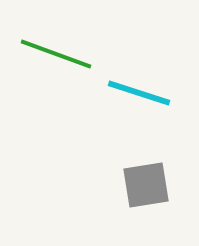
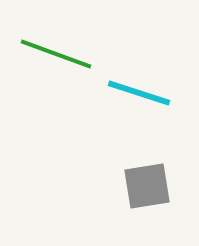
gray square: moved 1 px right, 1 px down
